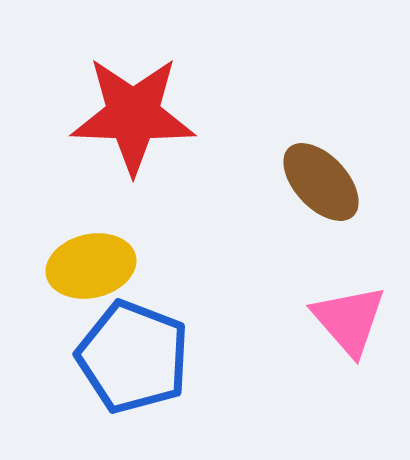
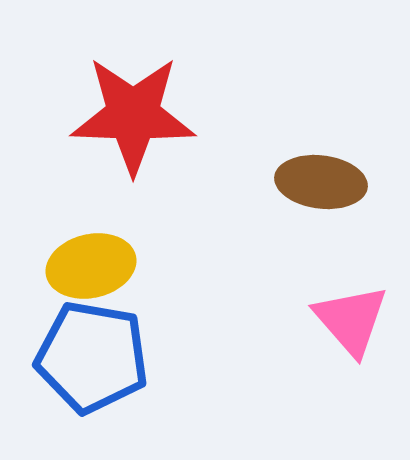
brown ellipse: rotated 40 degrees counterclockwise
pink triangle: moved 2 px right
blue pentagon: moved 41 px left; rotated 11 degrees counterclockwise
